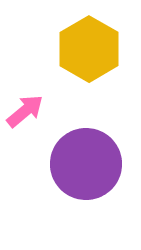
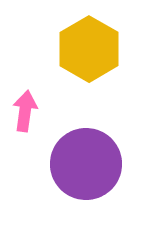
pink arrow: rotated 42 degrees counterclockwise
